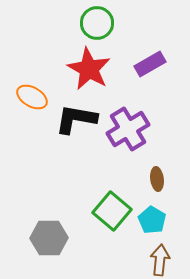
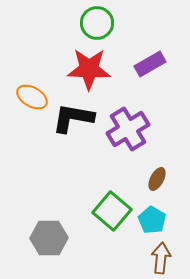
red star: rotated 27 degrees counterclockwise
black L-shape: moved 3 px left, 1 px up
brown ellipse: rotated 35 degrees clockwise
brown arrow: moved 1 px right, 2 px up
